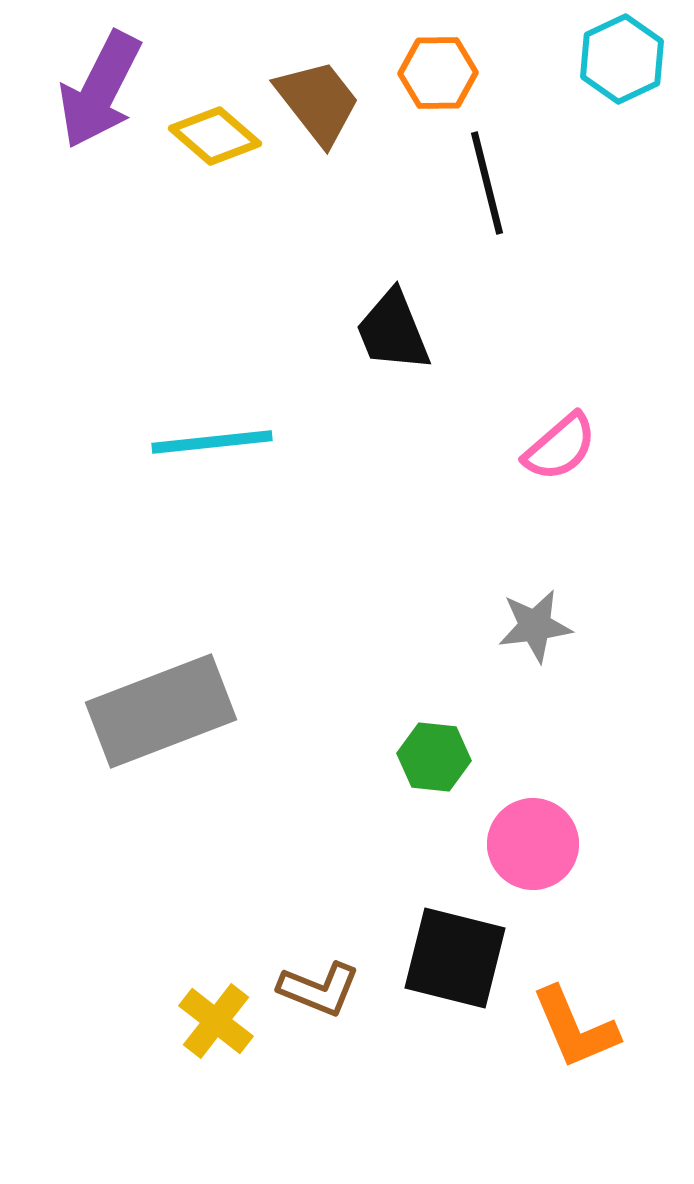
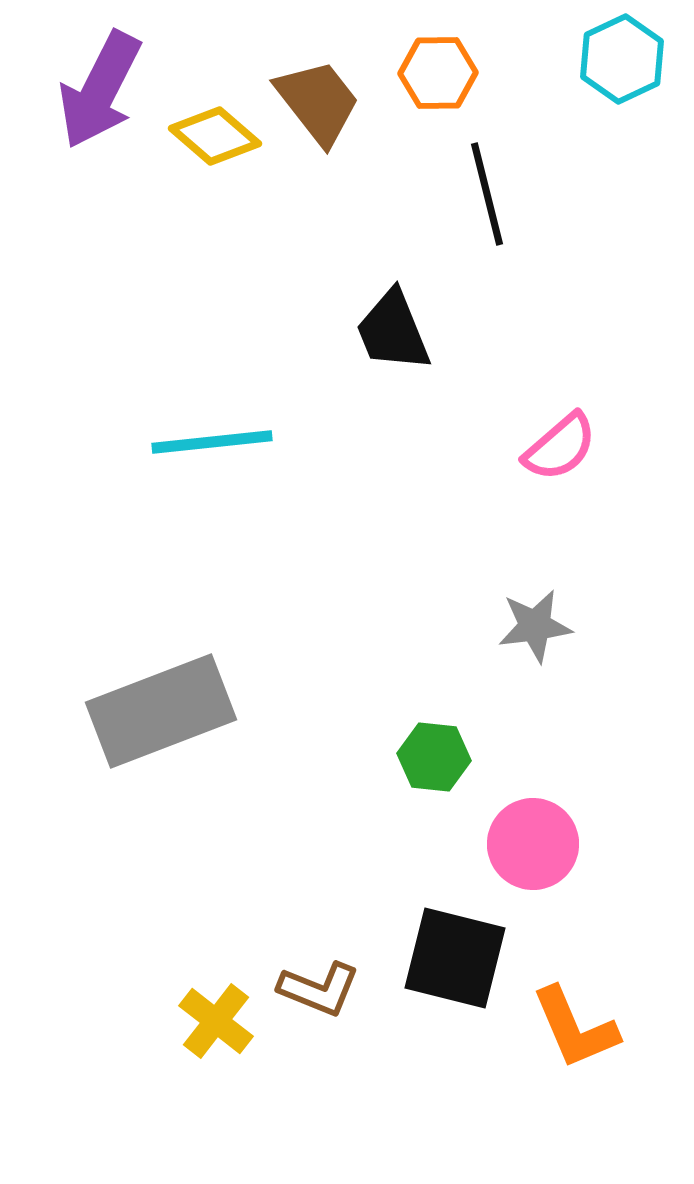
black line: moved 11 px down
